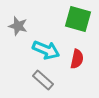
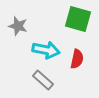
cyan arrow: rotated 12 degrees counterclockwise
